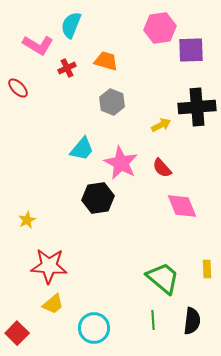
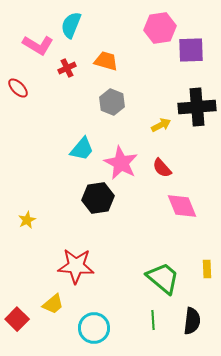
red star: moved 27 px right
red square: moved 14 px up
